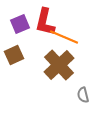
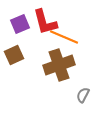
red L-shape: rotated 28 degrees counterclockwise
brown cross: rotated 24 degrees clockwise
gray semicircle: rotated 42 degrees clockwise
